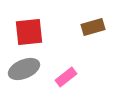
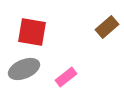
brown rectangle: moved 14 px right; rotated 25 degrees counterclockwise
red square: moved 3 px right; rotated 16 degrees clockwise
